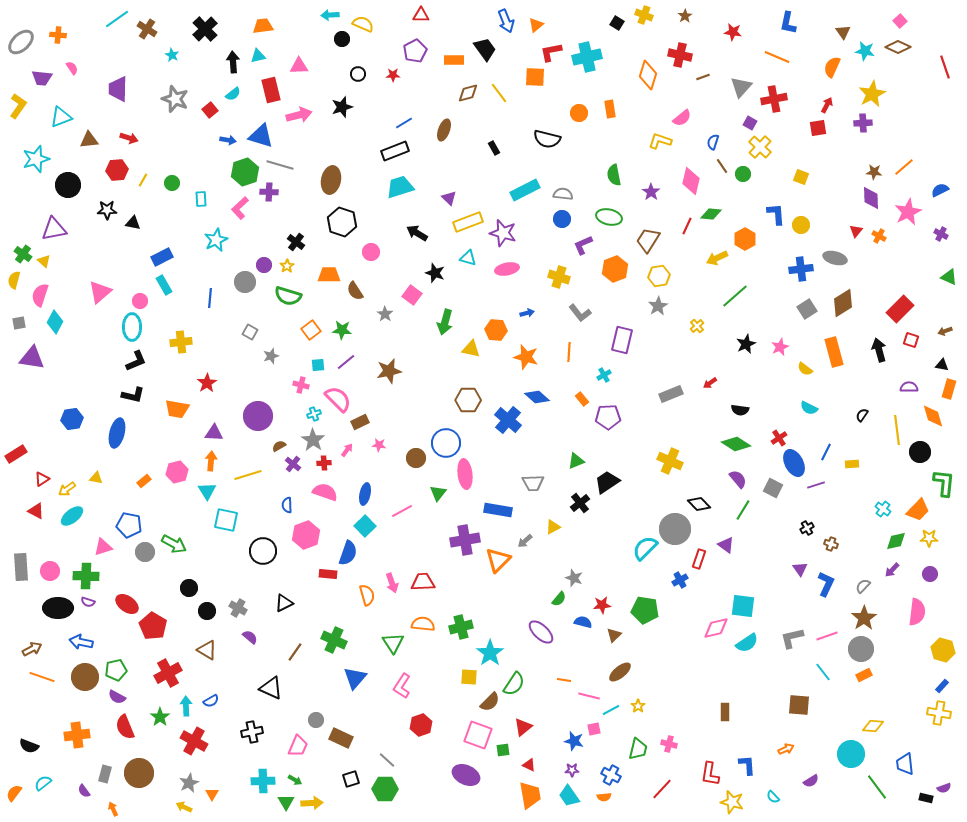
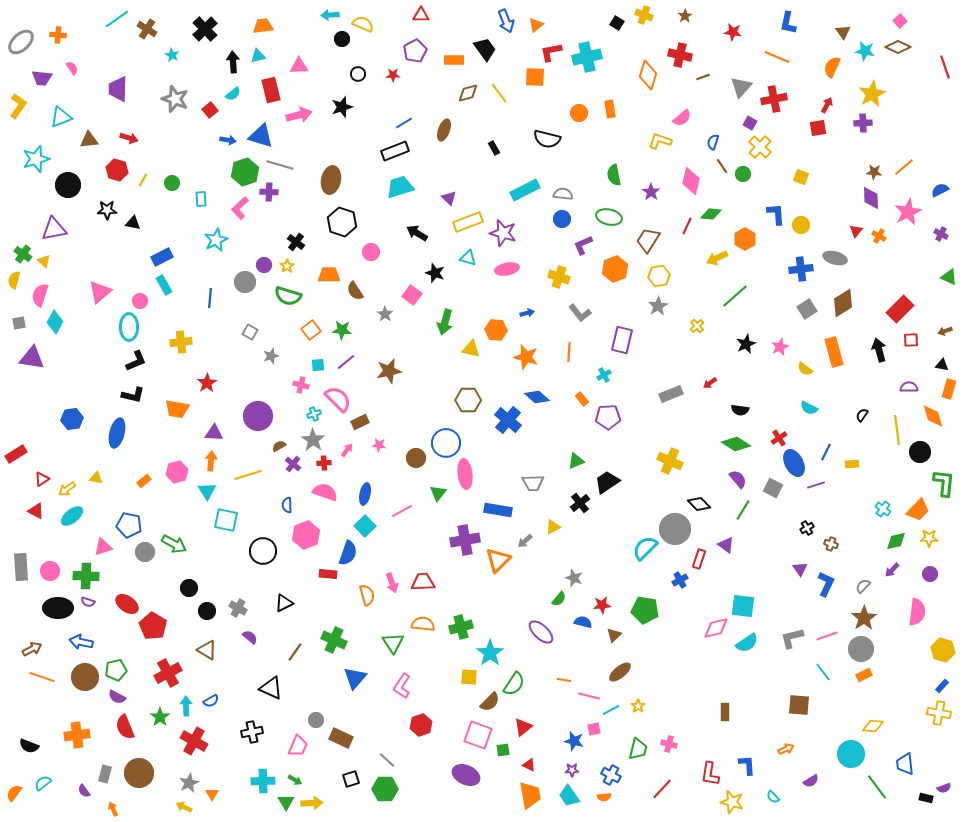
red hexagon at (117, 170): rotated 20 degrees clockwise
cyan ellipse at (132, 327): moved 3 px left
red square at (911, 340): rotated 21 degrees counterclockwise
